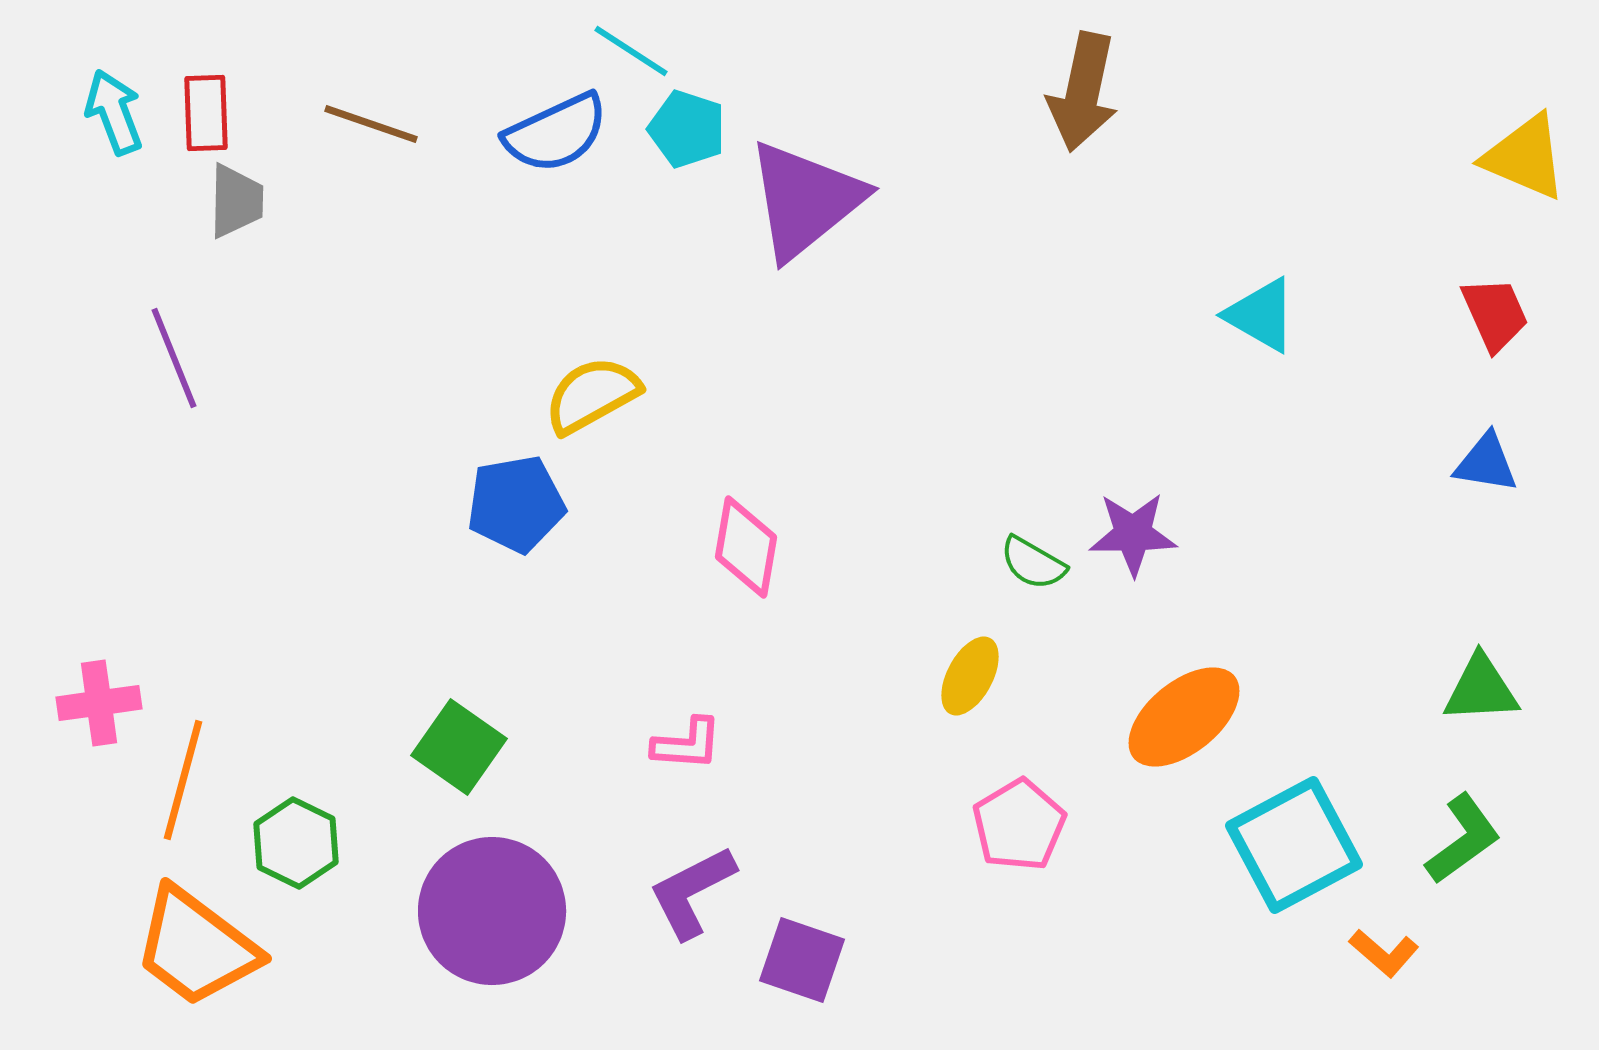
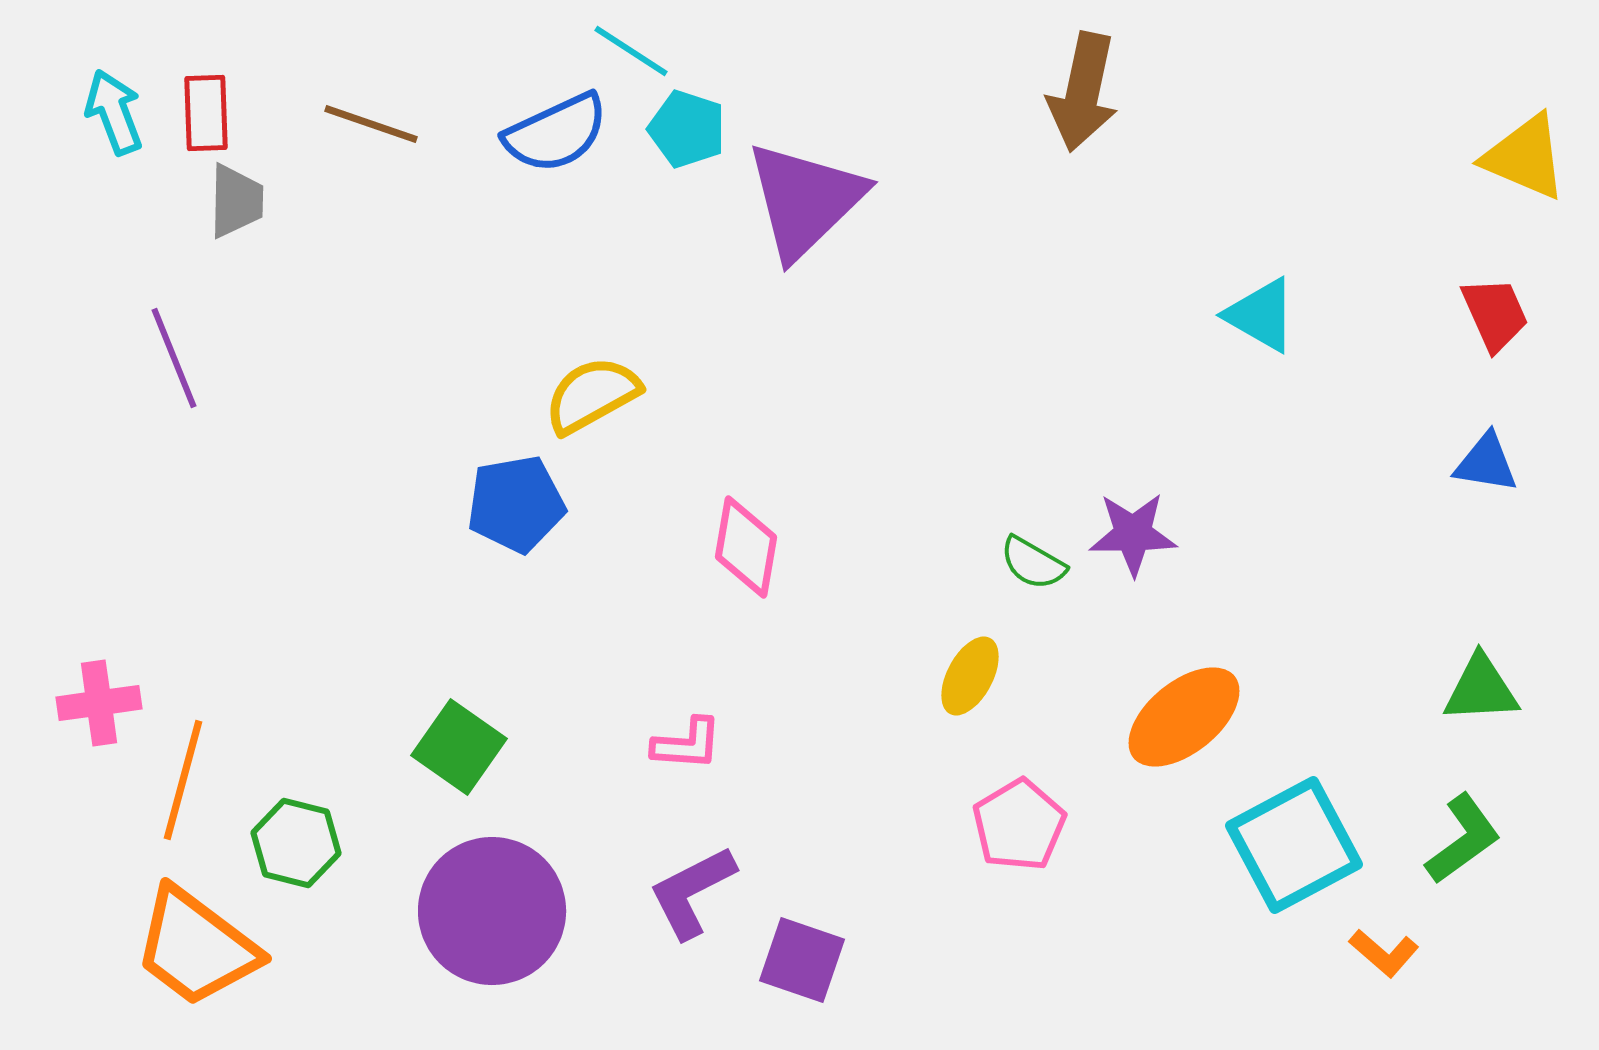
purple triangle: rotated 5 degrees counterclockwise
green hexagon: rotated 12 degrees counterclockwise
